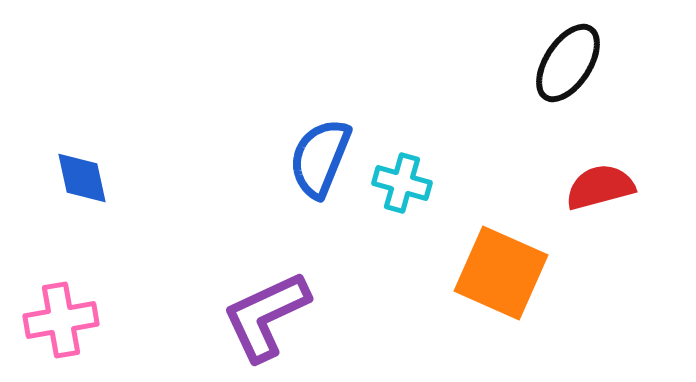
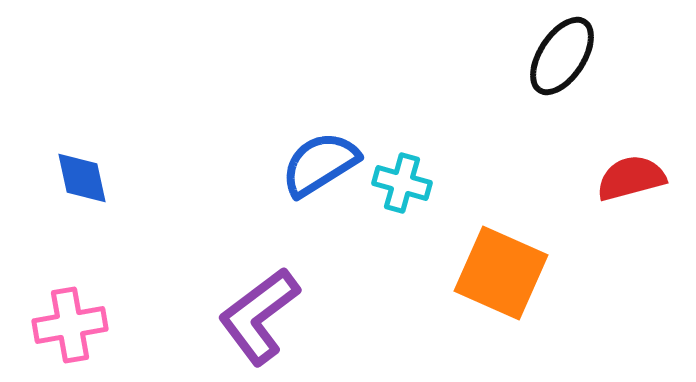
black ellipse: moved 6 px left, 7 px up
blue semicircle: moved 6 px down; rotated 36 degrees clockwise
red semicircle: moved 31 px right, 9 px up
purple L-shape: moved 7 px left; rotated 12 degrees counterclockwise
pink cross: moved 9 px right, 5 px down
